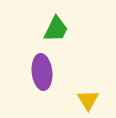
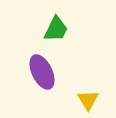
purple ellipse: rotated 20 degrees counterclockwise
